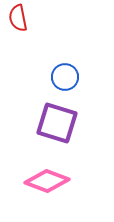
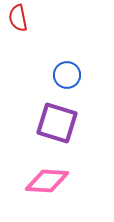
blue circle: moved 2 px right, 2 px up
pink diamond: rotated 18 degrees counterclockwise
